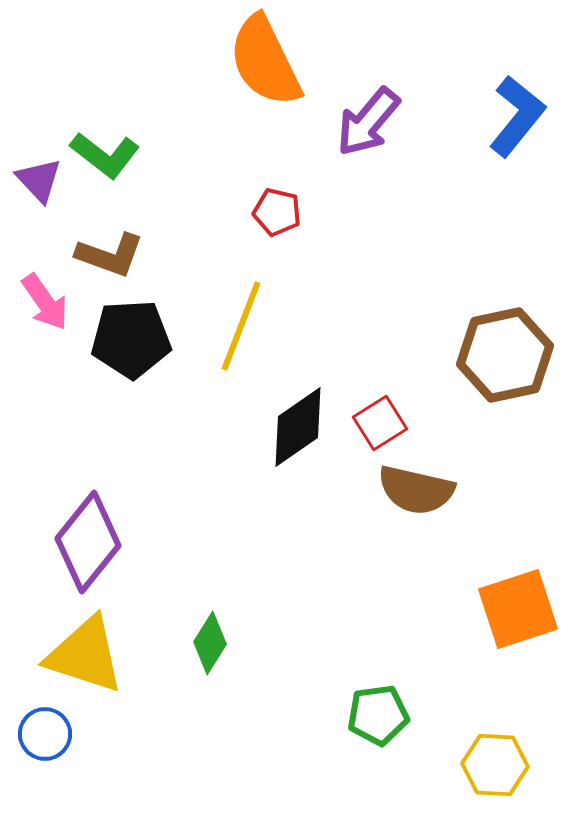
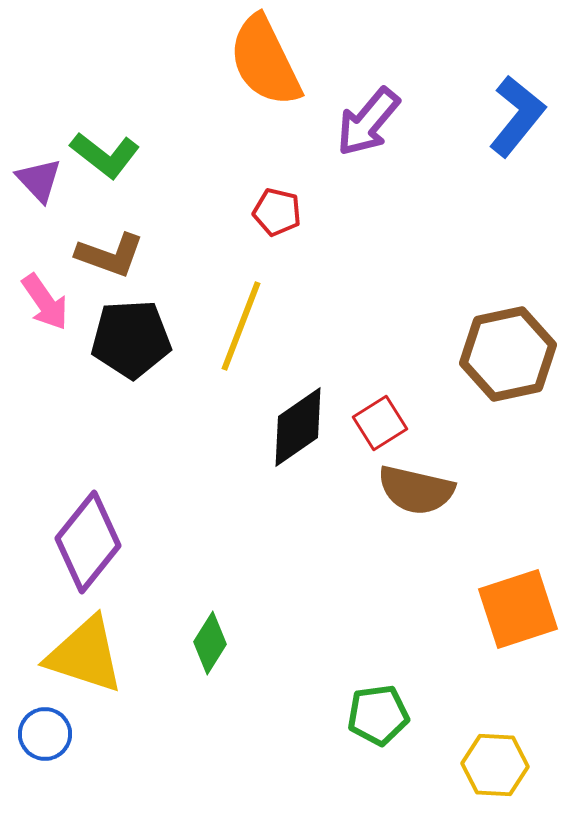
brown hexagon: moved 3 px right, 1 px up
